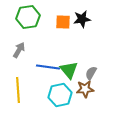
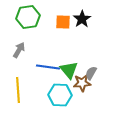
black star: rotated 24 degrees counterclockwise
brown star: moved 3 px left, 6 px up
cyan hexagon: rotated 15 degrees clockwise
